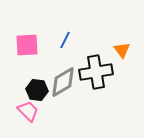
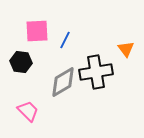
pink square: moved 10 px right, 14 px up
orange triangle: moved 4 px right, 1 px up
black hexagon: moved 16 px left, 28 px up
